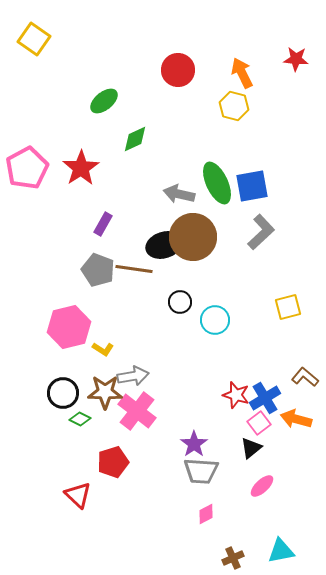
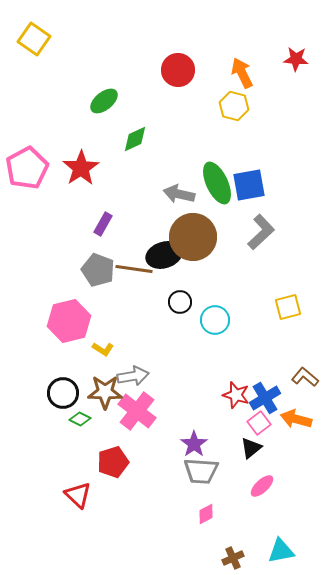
blue square at (252, 186): moved 3 px left, 1 px up
black ellipse at (164, 245): moved 10 px down
pink hexagon at (69, 327): moved 6 px up
